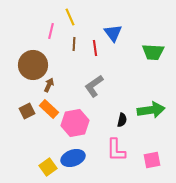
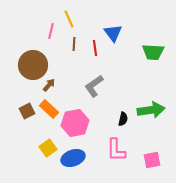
yellow line: moved 1 px left, 2 px down
brown arrow: rotated 16 degrees clockwise
black semicircle: moved 1 px right, 1 px up
yellow square: moved 19 px up
